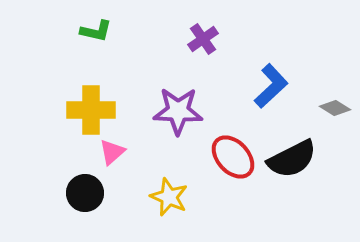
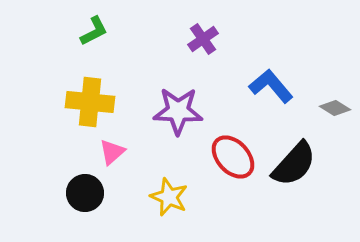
green L-shape: moved 2 px left; rotated 40 degrees counterclockwise
blue L-shape: rotated 87 degrees counterclockwise
yellow cross: moved 1 px left, 8 px up; rotated 6 degrees clockwise
black semicircle: moved 2 px right, 5 px down; rotated 21 degrees counterclockwise
